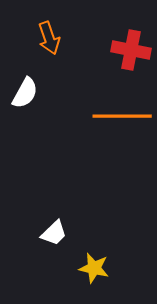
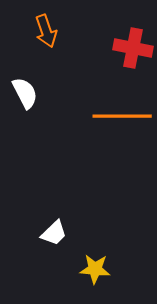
orange arrow: moved 3 px left, 7 px up
red cross: moved 2 px right, 2 px up
white semicircle: rotated 56 degrees counterclockwise
yellow star: moved 1 px right, 1 px down; rotated 8 degrees counterclockwise
